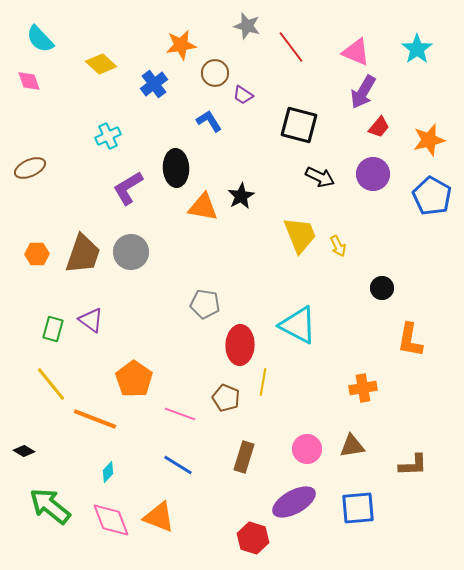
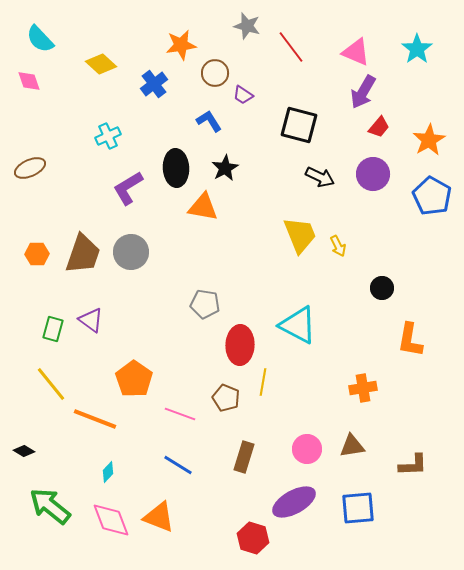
orange star at (429, 140): rotated 16 degrees counterclockwise
black star at (241, 196): moved 16 px left, 28 px up
